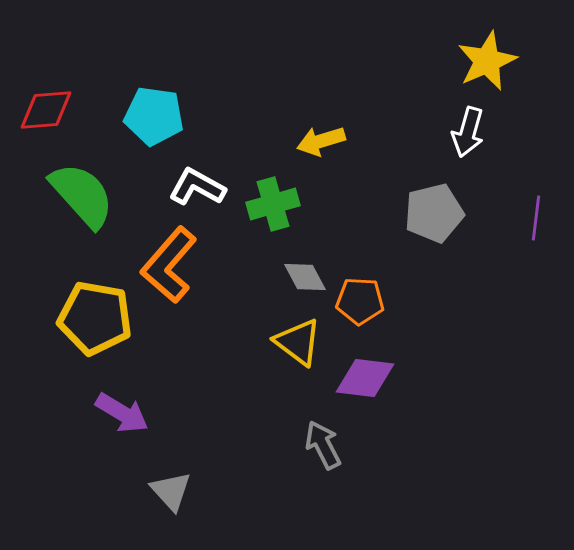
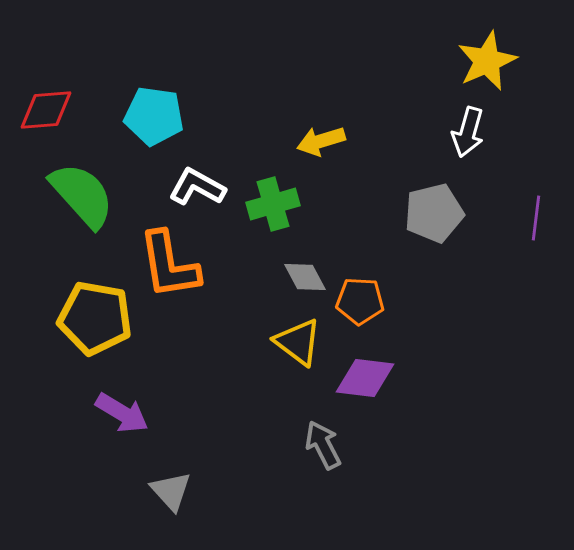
orange L-shape: rotated 50 degrees counterclockwise
